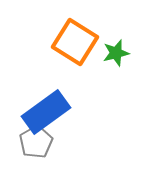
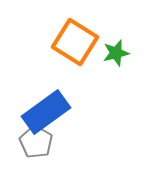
gray pentagon: rotated 12 degrees counterclockwise
